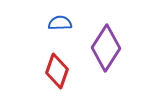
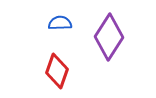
purple diamond: moved 3 px right, 11 px up
